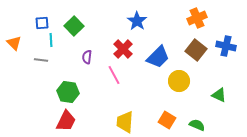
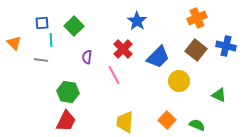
orange square: rotated 12 degrees clockwise
